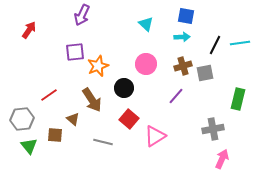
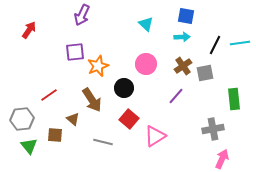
brown cross: rotated 18 degrees counterclockwise
green rectangle: moved 4 px left; rotated 20 degrees counterclockwise
